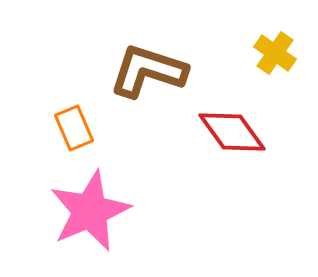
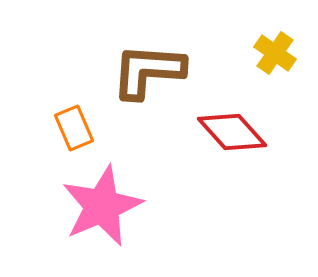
brown L-shape: rotated 14 degrees counterclockwise
red diamond: rotated 6 degrees counterclockwise
pink star: moved 12 px right, 5 px up
